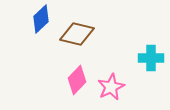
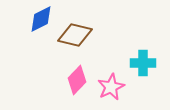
blue diamond: rotated 16 degrees clockwise
brown diamond: moved 2 px left, 1 px down
cyan cross: moved 8 px left, 5 px down
